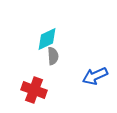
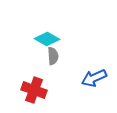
cyan diamond: rotated 55 degrees clockwise
blue arrow: moved 1 px left, 2 px down
